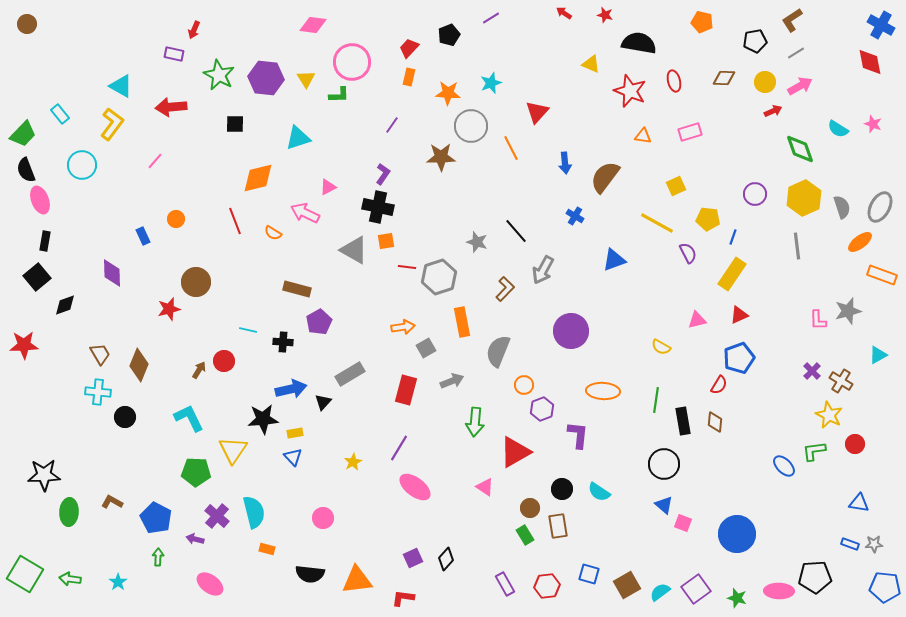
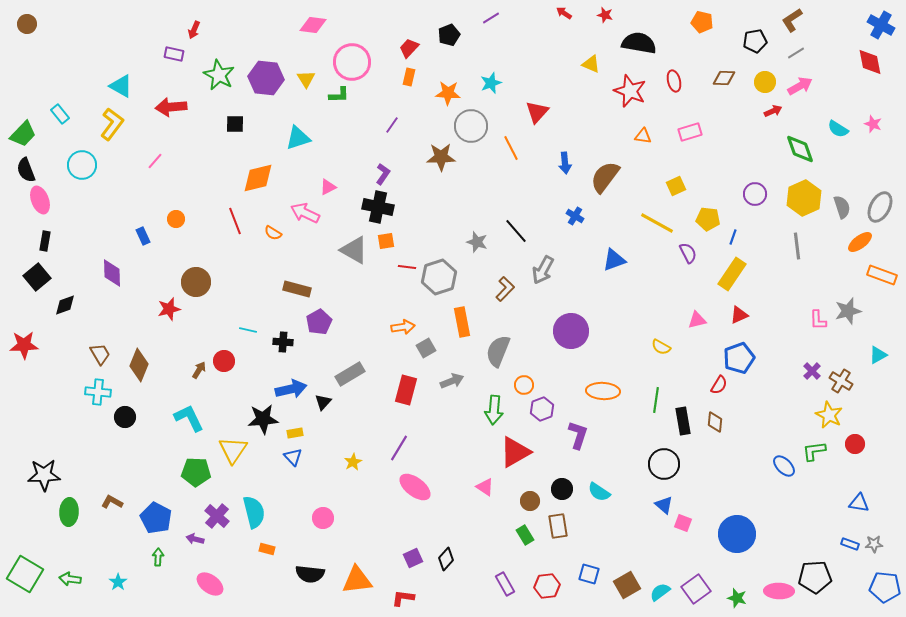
green arrow at (475, 422): moved 19 px right, 12 px up
purple L-shape at (578, 435): rotated 12 degrees clockwise
brown circle at (530, 508): moved 7 px up
